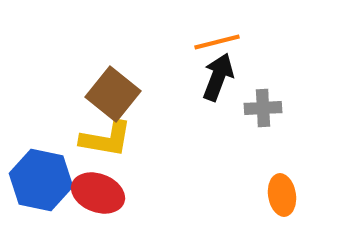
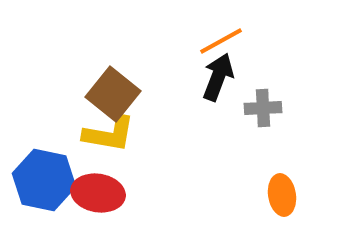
orange line: moved 4 px right, 1 px up; rotated 15 degrees counterclockwise
yellow L-shape: moved 3 px right, 5 px up
blue hexagon: moved 3 px right
red ellipse: rotated 12 degrees counterclockwise
